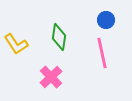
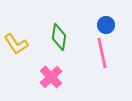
blue circle: moved 5 px down
